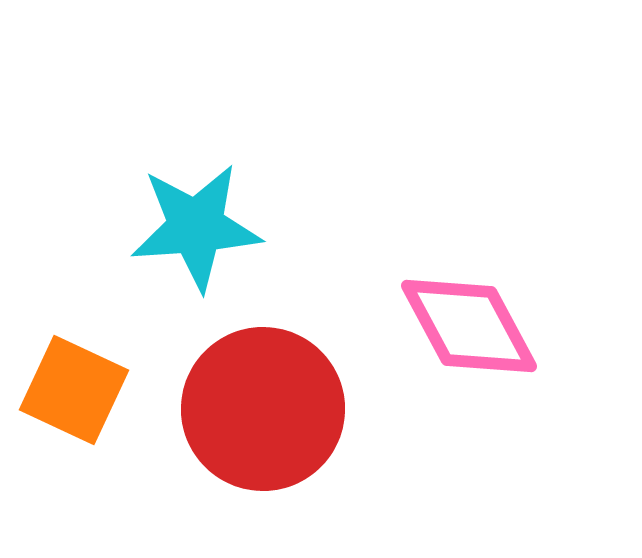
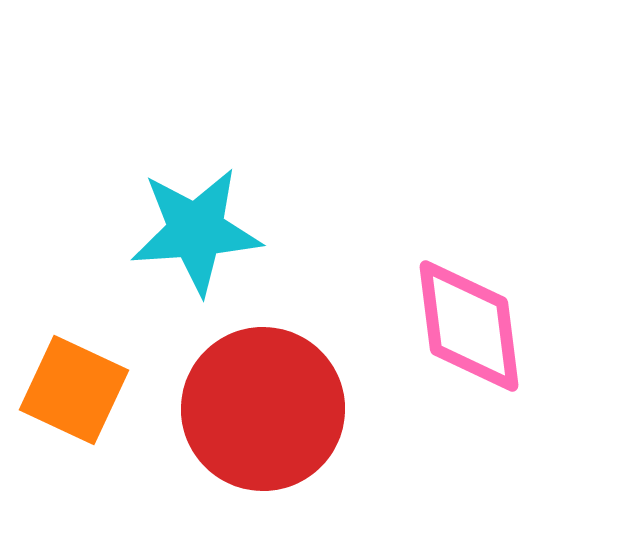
cyan star: moved 4 px down
pink diamond: rotated 21 degrees clockwise
